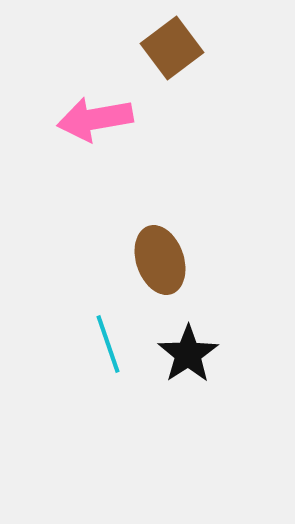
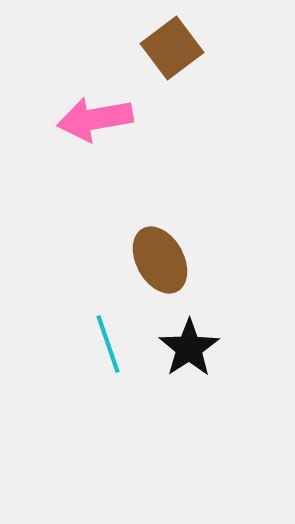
brown ellipse: rotated 10 degrees counterclockwise
black star: moved 1 px right, 6 px up
